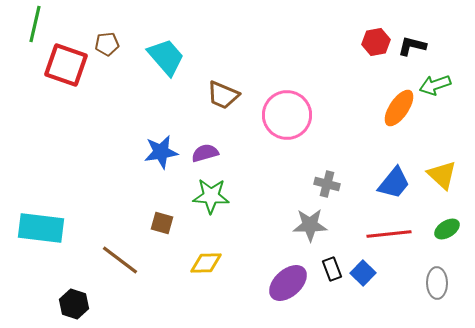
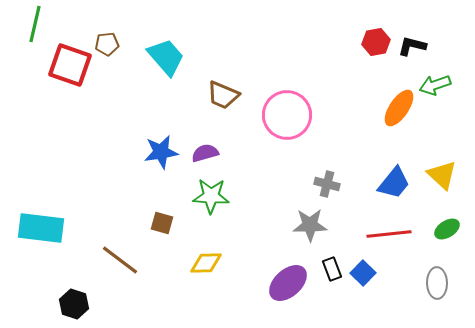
red square: moved 4 px right
